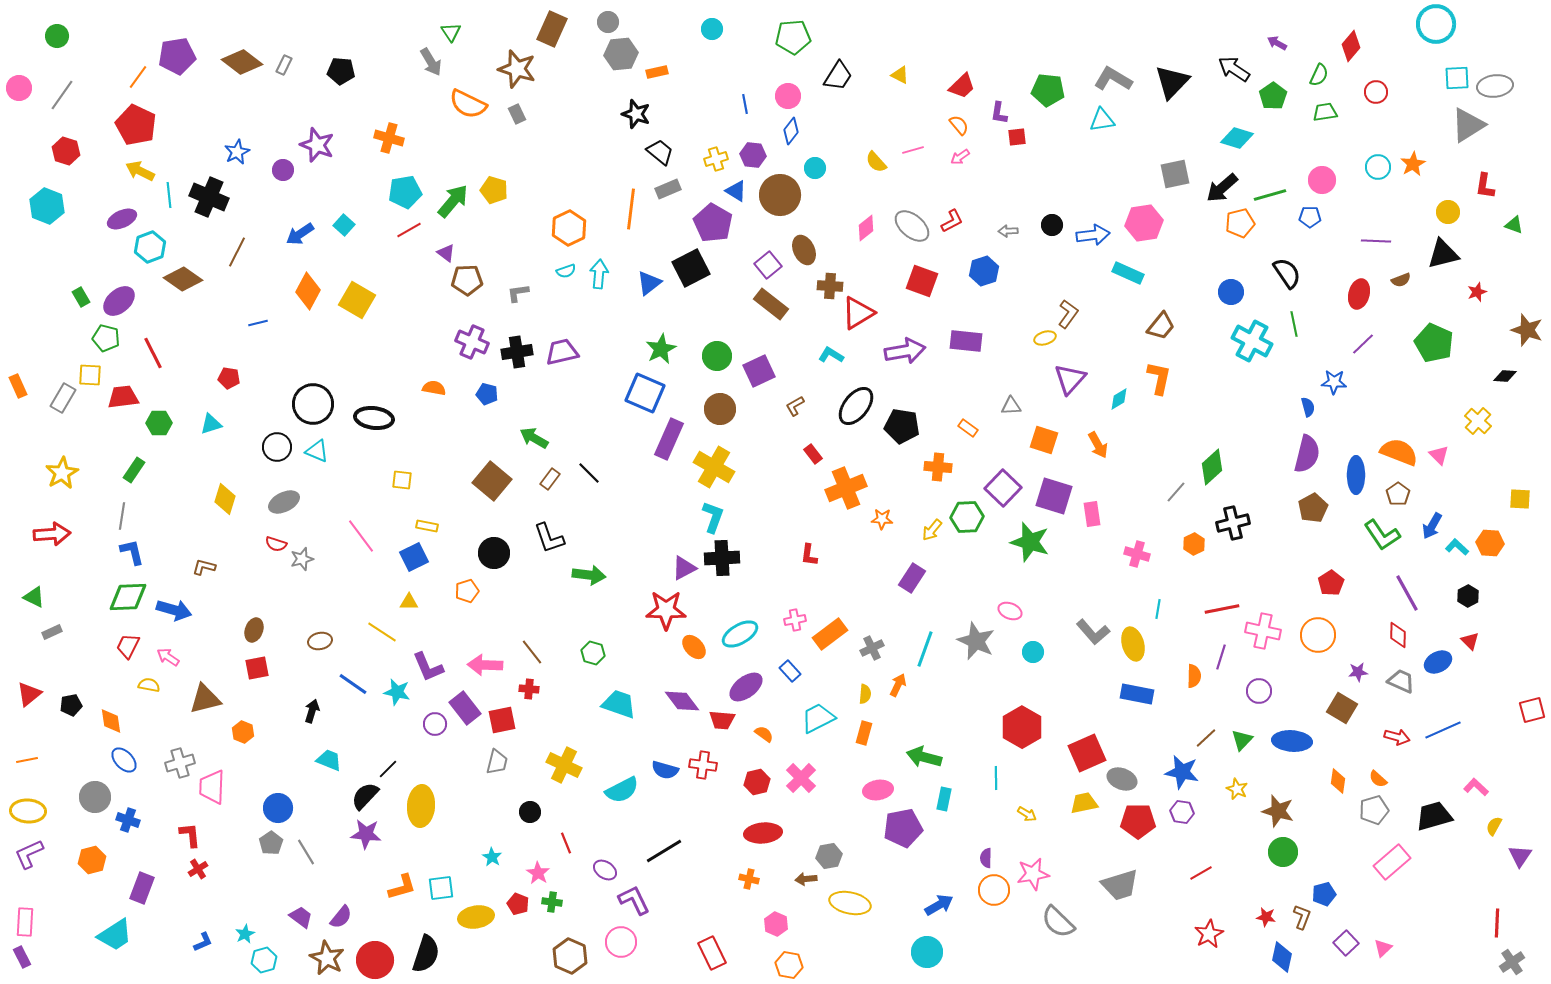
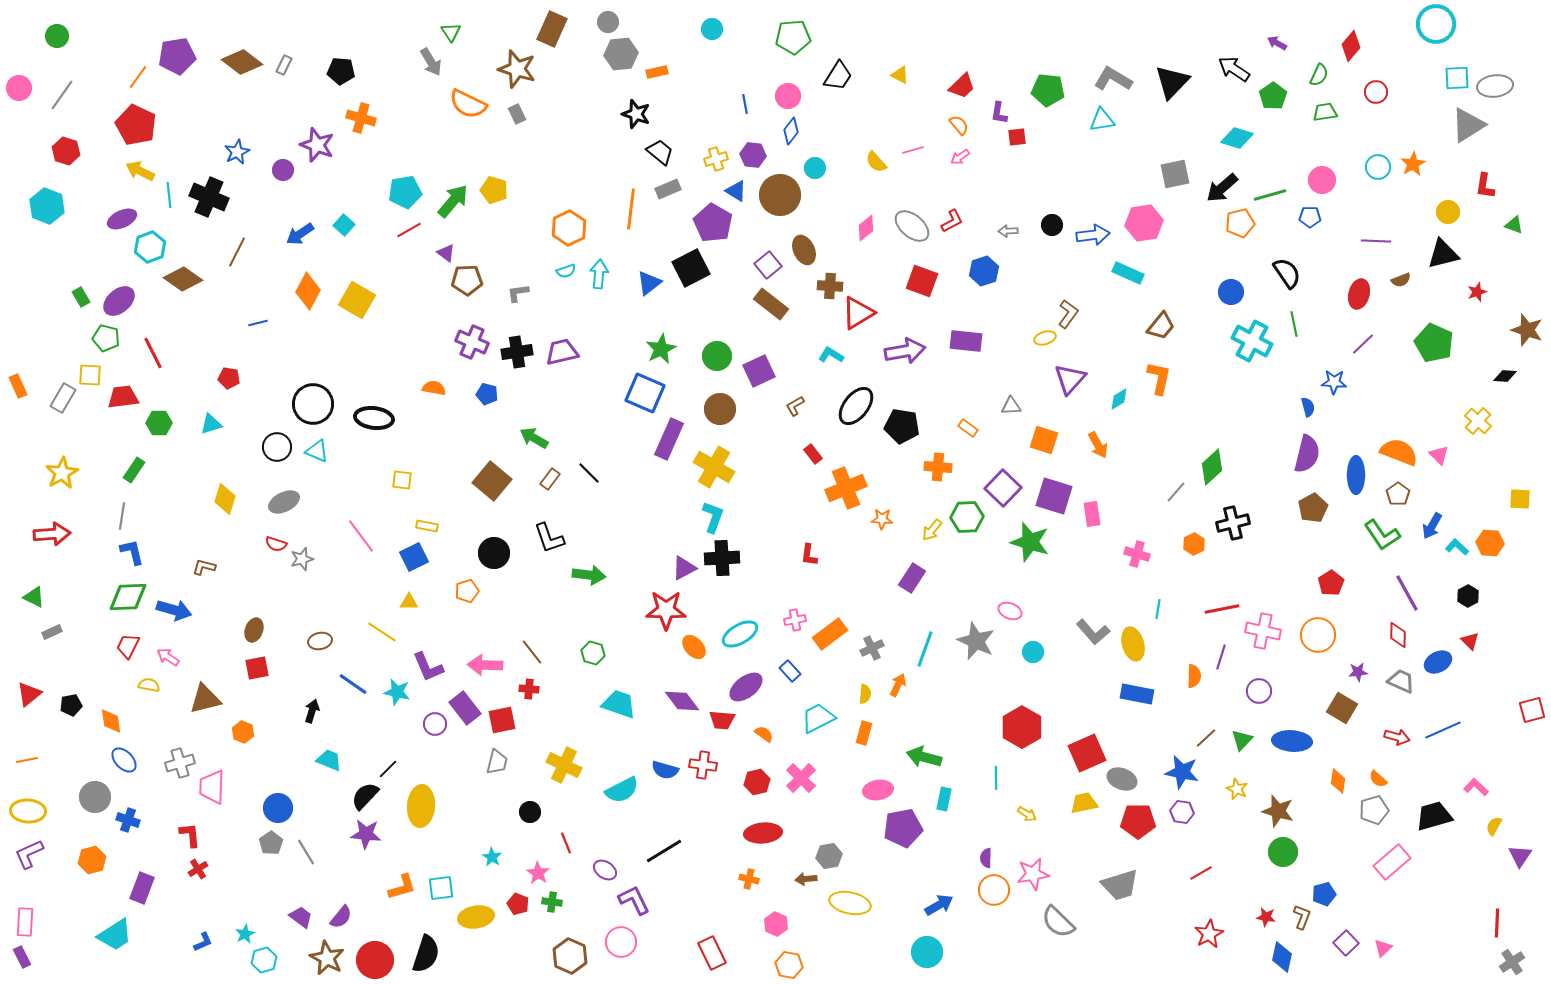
orange cross at (389, 138): moved 28 px left, 20 px up
